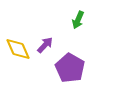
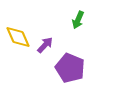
yellow diamond: moved 12 px up
purple pentagon: rotated 8 degrees counterclockwise
